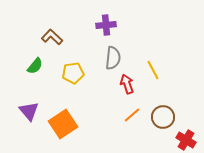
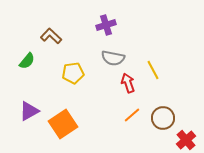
purple cross: rotated 12 degrees counterclockwise
brown L-shape: moved 1 px left, 1 px up
gray semicircle: rotated 95 degrees clockwise
green semicircle: moved 8 px left, 5 px up
red arrow: moved 1 px right, 1 px up
purple triangle: rotated 40 degrees clockwise
brown circle: moved 1 px down
red cross: rotated 18 degrees clockwise
